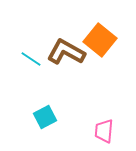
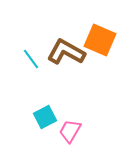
orange square: rotated 16 degrees counterclockwise
cyan line: rotated 20 degrees clockwise
pink trapezoid: moved 34 px left; rotated 25 degrees clockwise
